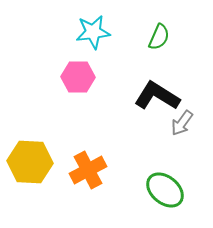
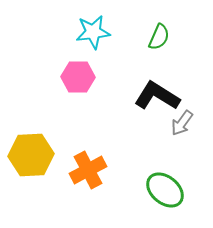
yellow hexagon: moved 1 px right, 7 px up; rotated 6 degrees counterclockwise
